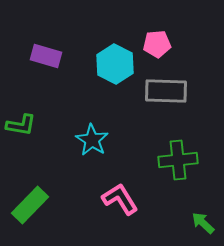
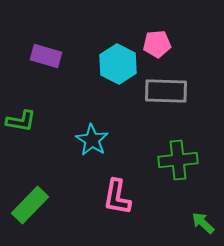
cyan hexagon: moved 3 px right
green L-shape: moved 4 px up
pink L-shape: moved 3 px left, 2 px up; rotated 138 degrees counterclockwise
